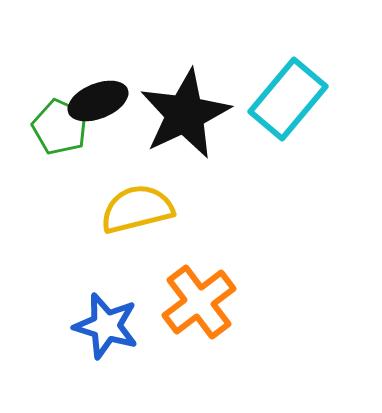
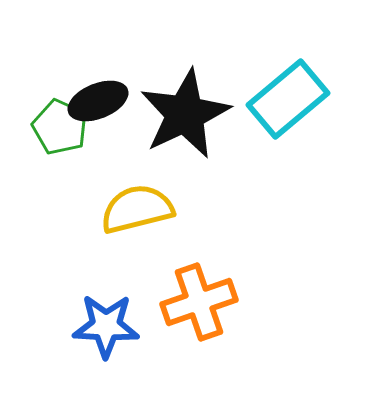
cyan rectangle: rotated 10 degrees clockwise
orange cross: rotated 18 degrees clockwise
blue star: rotated 14 degrees counterclockwise
